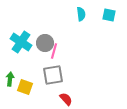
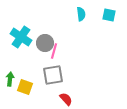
cyan cross: moved 5 px up
